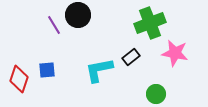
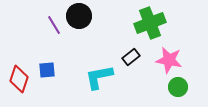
black circle: moved 1 px right, 1 px down
pink star: moved 6 px left, 7 px down
cyan L-shape: moved 7 px down
green circle: moved 22 px right, 7 px up
